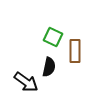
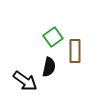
green square: rotated 30 degrees clockwise
black arrow: moved 1 px left, 1 px up
